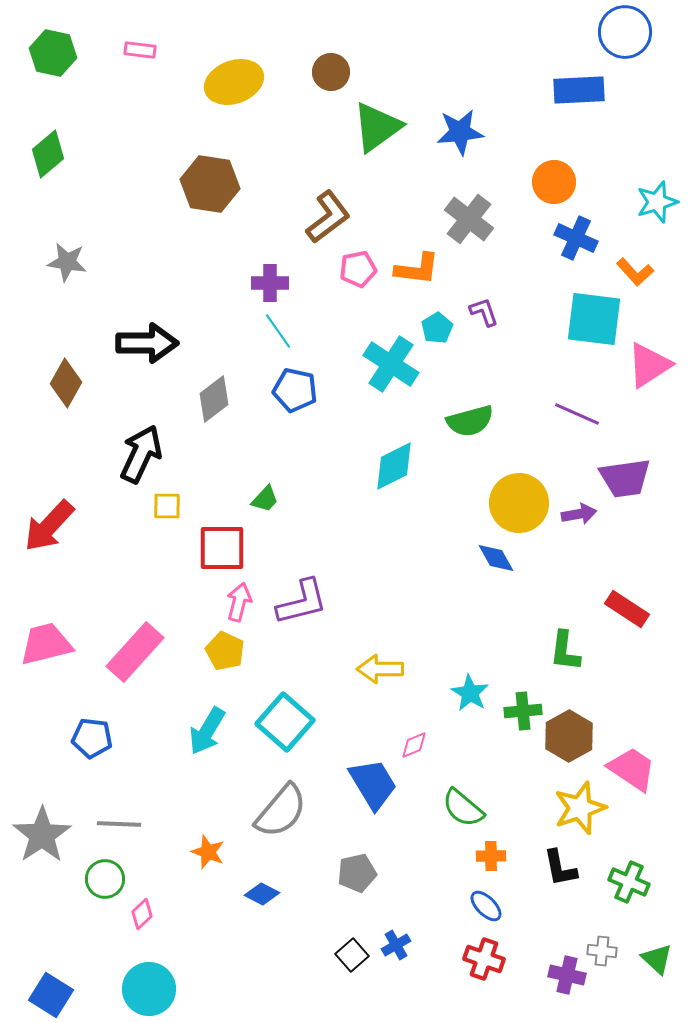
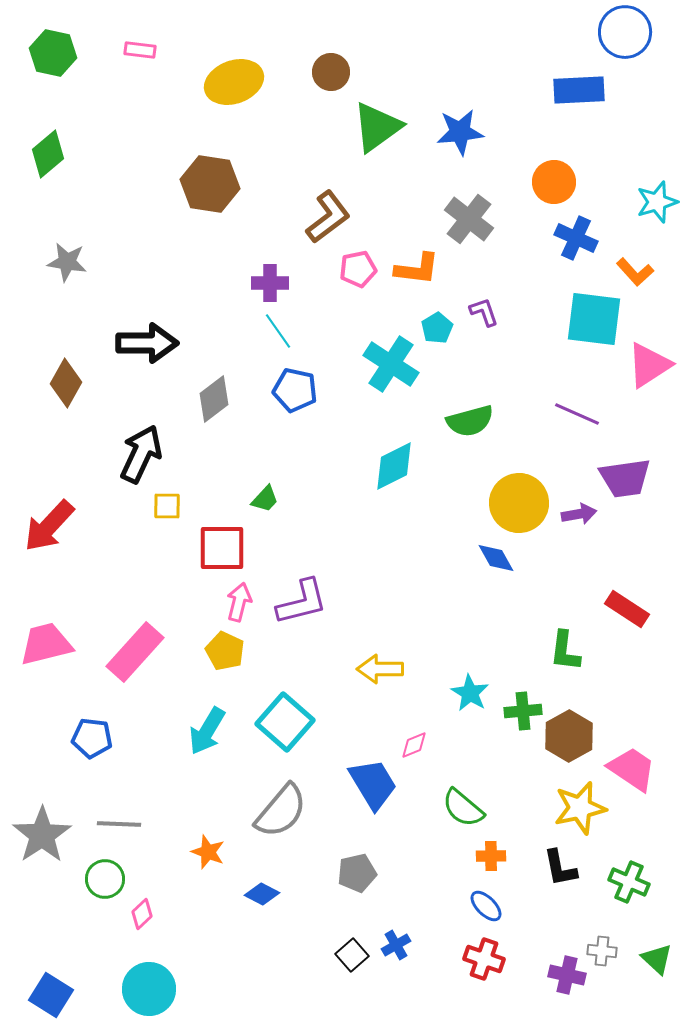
yellow star at (580, 808): rotated 6 degrees clockwise
